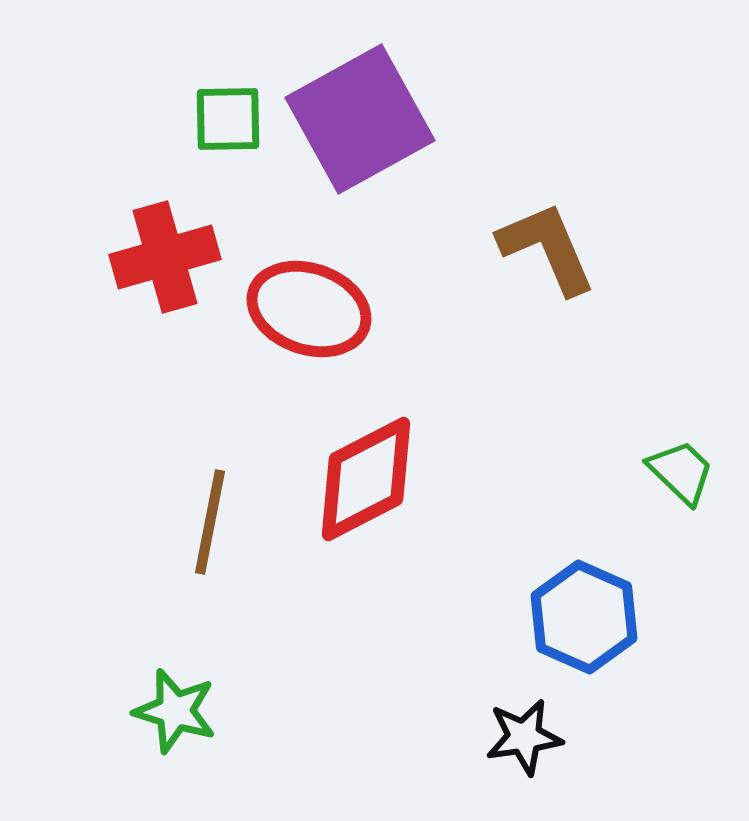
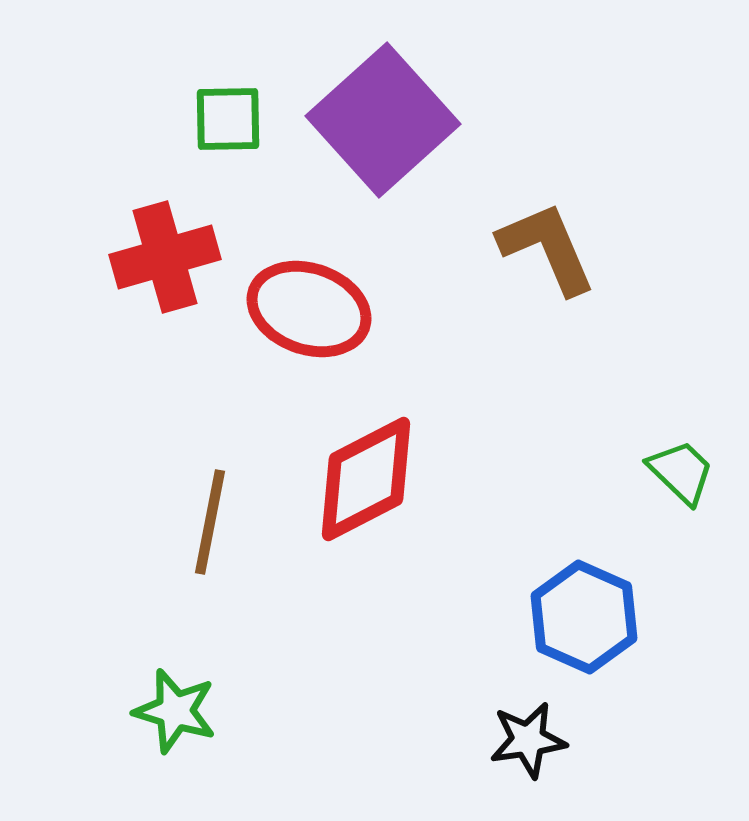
purple square: moved 23 px right, 1 px down; rotated 13 degrees counterclockwise
black star: moved 4 px right, 3 px down
